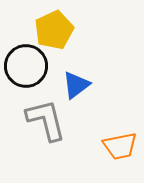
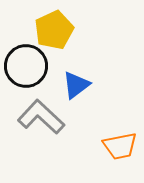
gray L-shape: moved 5 px left, 3 px up; rotated 33 degrees counterclockwise
